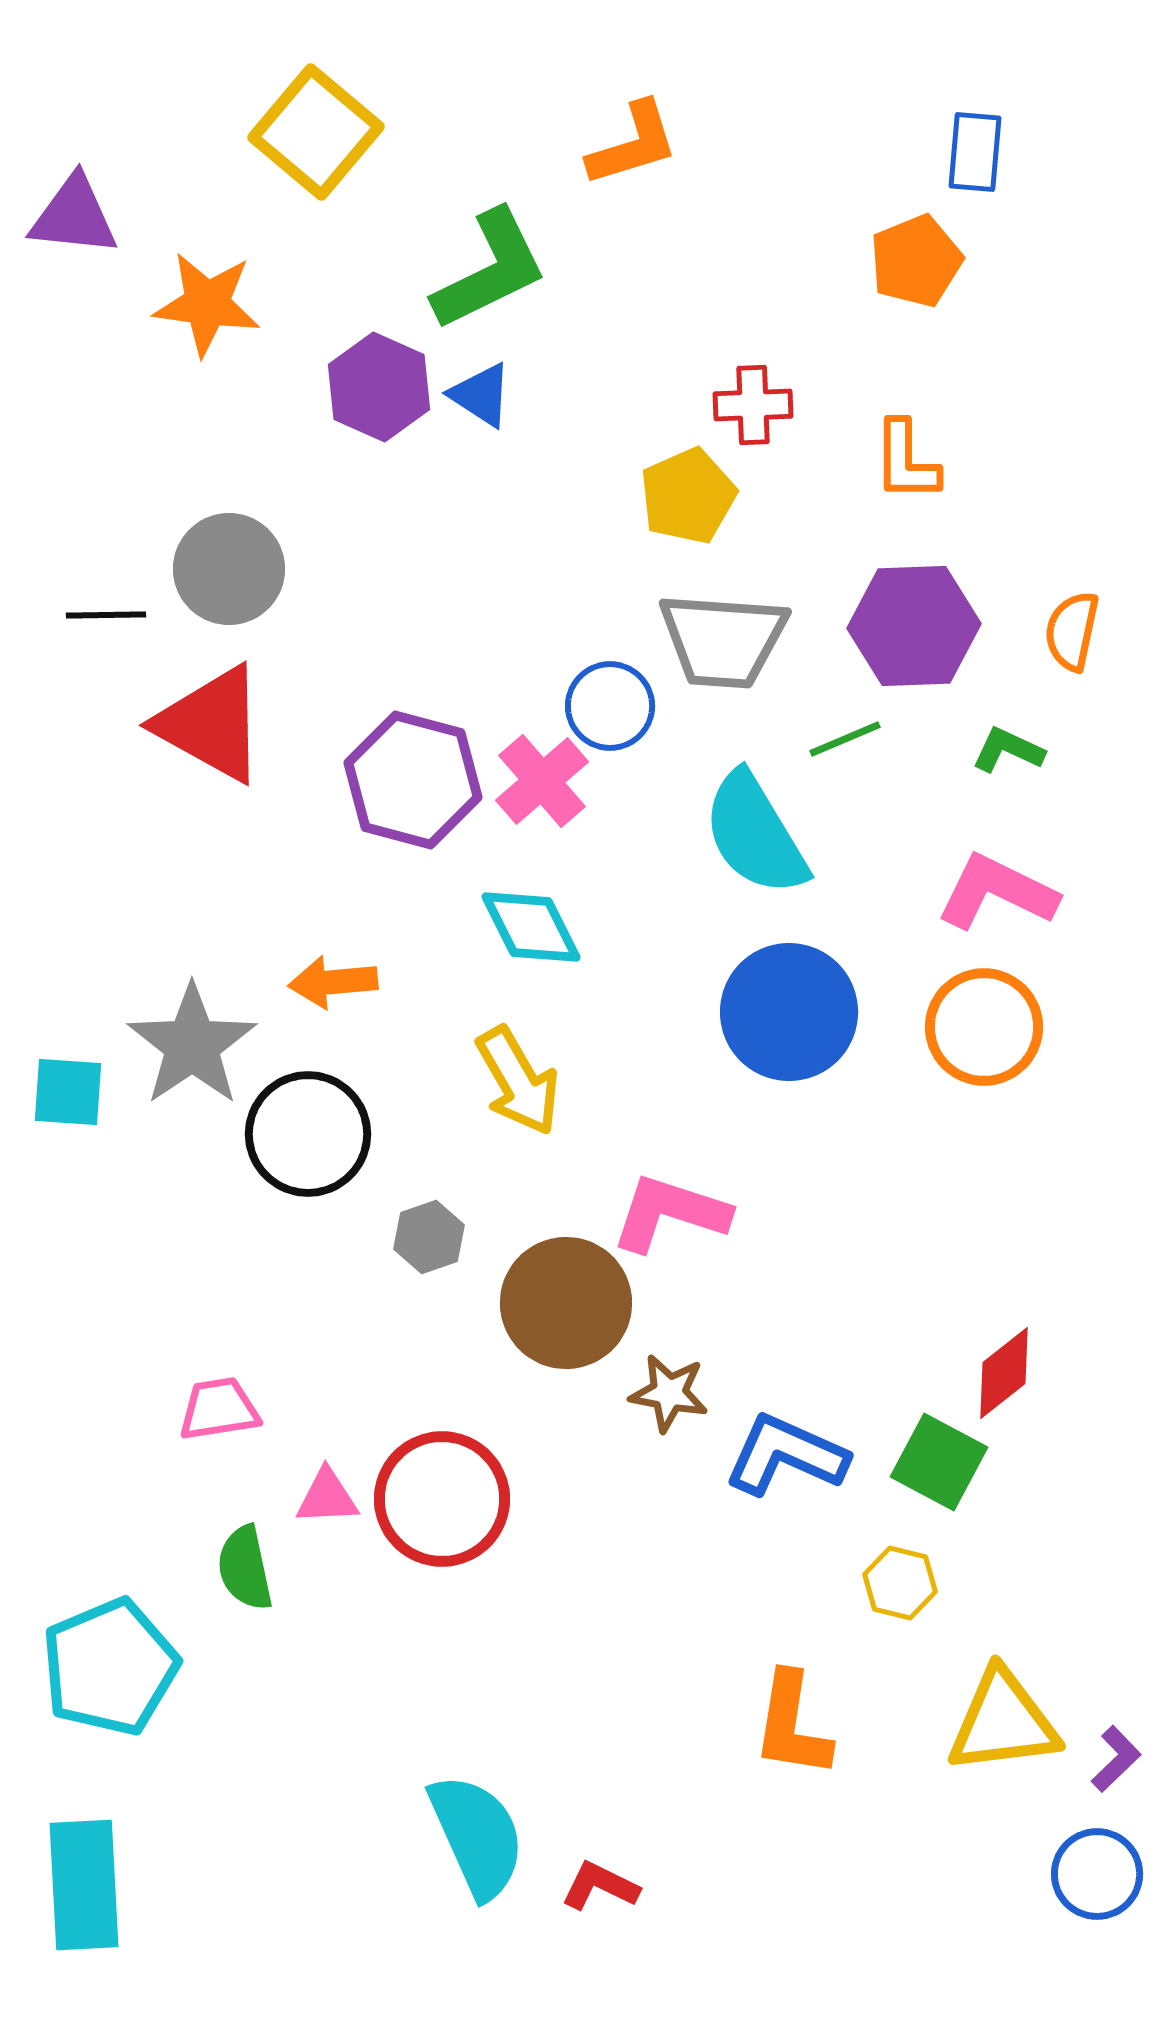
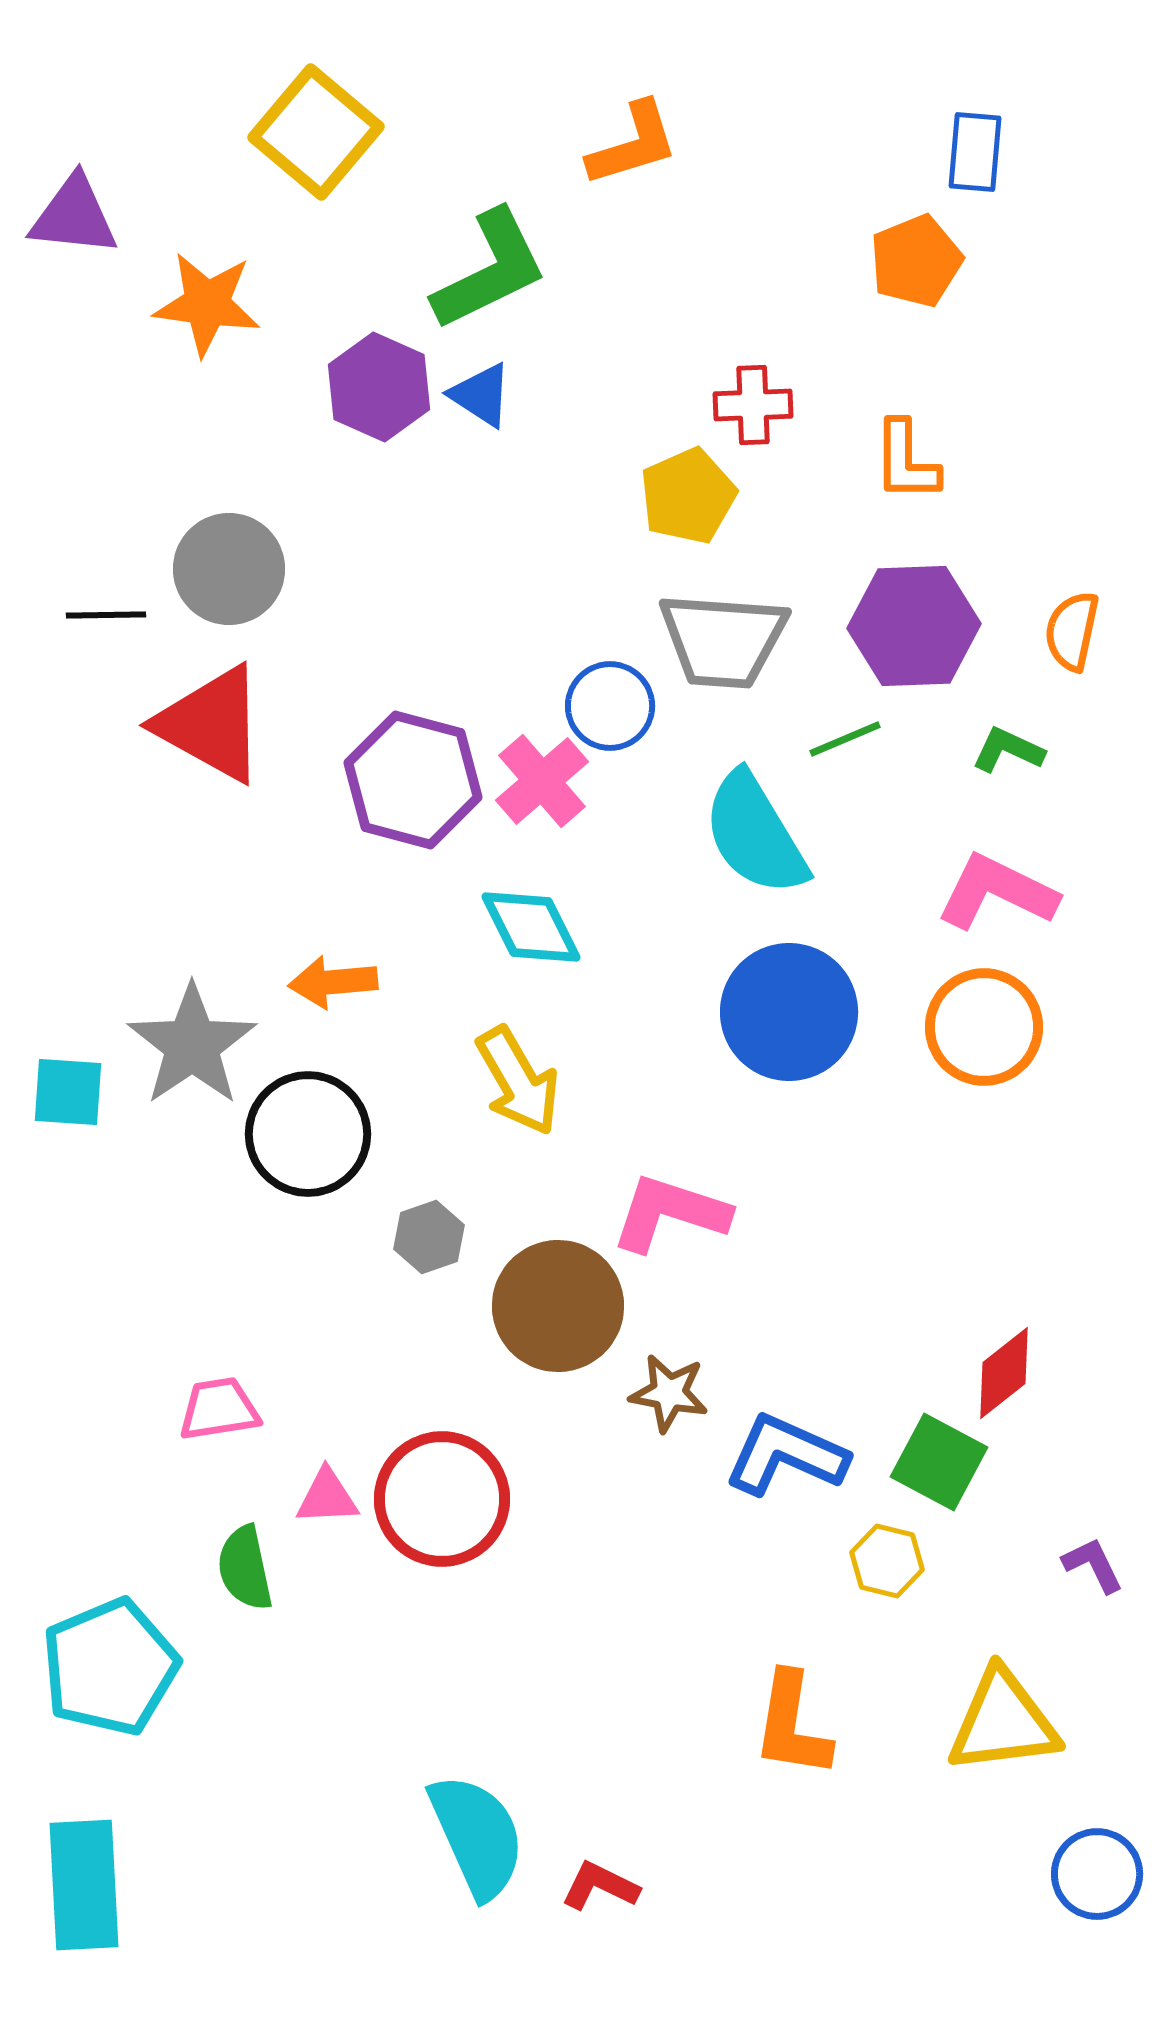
brown circle at (566, 1303): moved 8 px left, 3 px down
yellow hexagon at (900, 1583): moved 13 px left, 22 px up
purple L-shape at (1116, 1759): moved 23 px left, 194 px up; rotated 72 degrees counterclockwise
